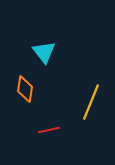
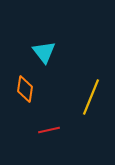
yellow line: moved 5 px up
